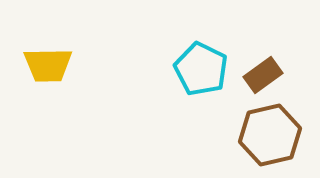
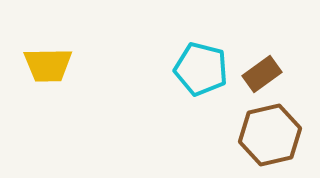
cyan pentagon: rotated 12 degrees counterclockwise
brown rectangle: moved 1 px left, 1 px up
